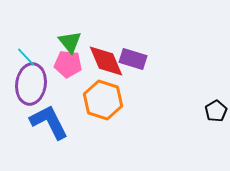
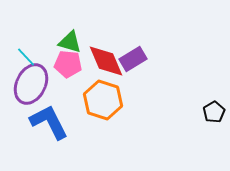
green triangle: rotated 35 degrees counterclockwise
purple rectangle: rotated 48 degrees counterclockwise
purple ellipse: rotated 18 degrees clockwise
black pentagon: moved 2 px left, 1 px down
